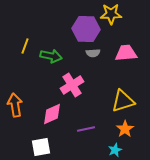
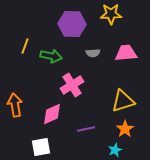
purple hexagon: moved 14 px left, 5 px up
